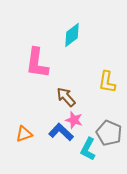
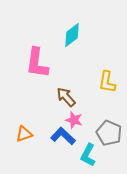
blue L-shape: moved 2 px right, 4 px down
cyan L-shape: moved 6 px down
